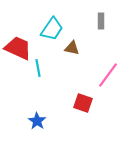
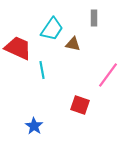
gray rectangle: moved 7 px left, 3 px up
brown triangle: moved 1 px right, 4 px up
cyan line: moved 4 px right, 2 px down
red square: moved 3 px left, 2 px down
blue star: moved 3 px left, 5 px down
